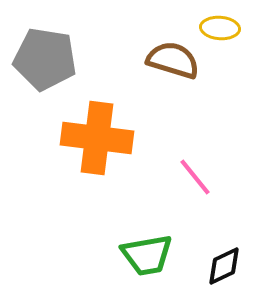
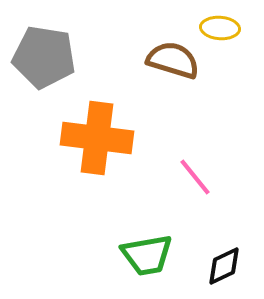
gray pentagon: moved 1 px left, 2 px up
